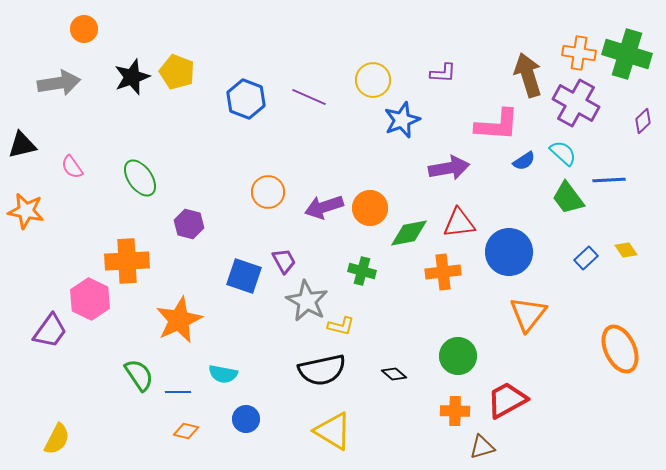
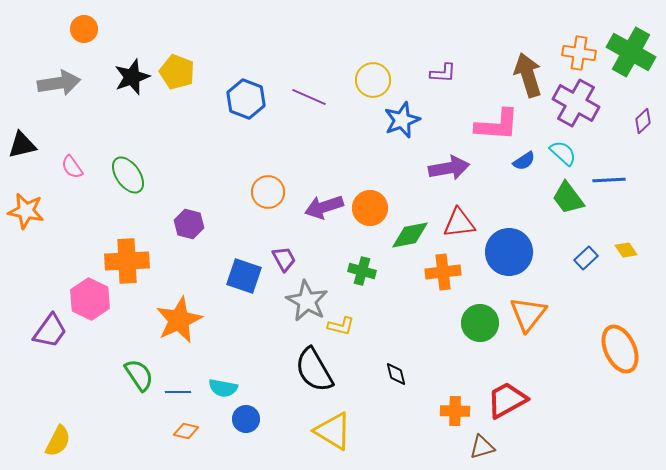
green cross at (627, 54): moved 4 px right, 2 px up; rotated 12 degrees clockwise
green ellipse at (140, 178): moved 12 px left, 3 px up
green diamond at (409, 233): moved 1 px right, 2 px down
purple trapezoid at (284, 261): moved 2 px up
green circle at (458, 356): moved 22 px right, 33 px up
black semicircle at (322, 370): moved 8 px left; rotated 72 degrees clockwise
cyan semicircle at (223, 374): moved 14 px down
black diamond at (394, 374): moved 2 px right; rotated 35 degrees clockwise
yellow semicircle at (57, 439): moved 1 px right, 2 px down
